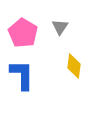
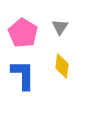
yellow diamond: moved 12 px left
blue L-shape: moved 1 px right
